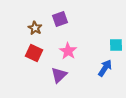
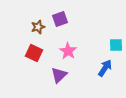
brown star: moved 3 px right, 1 px up; rotated 24 degrees clockwise
